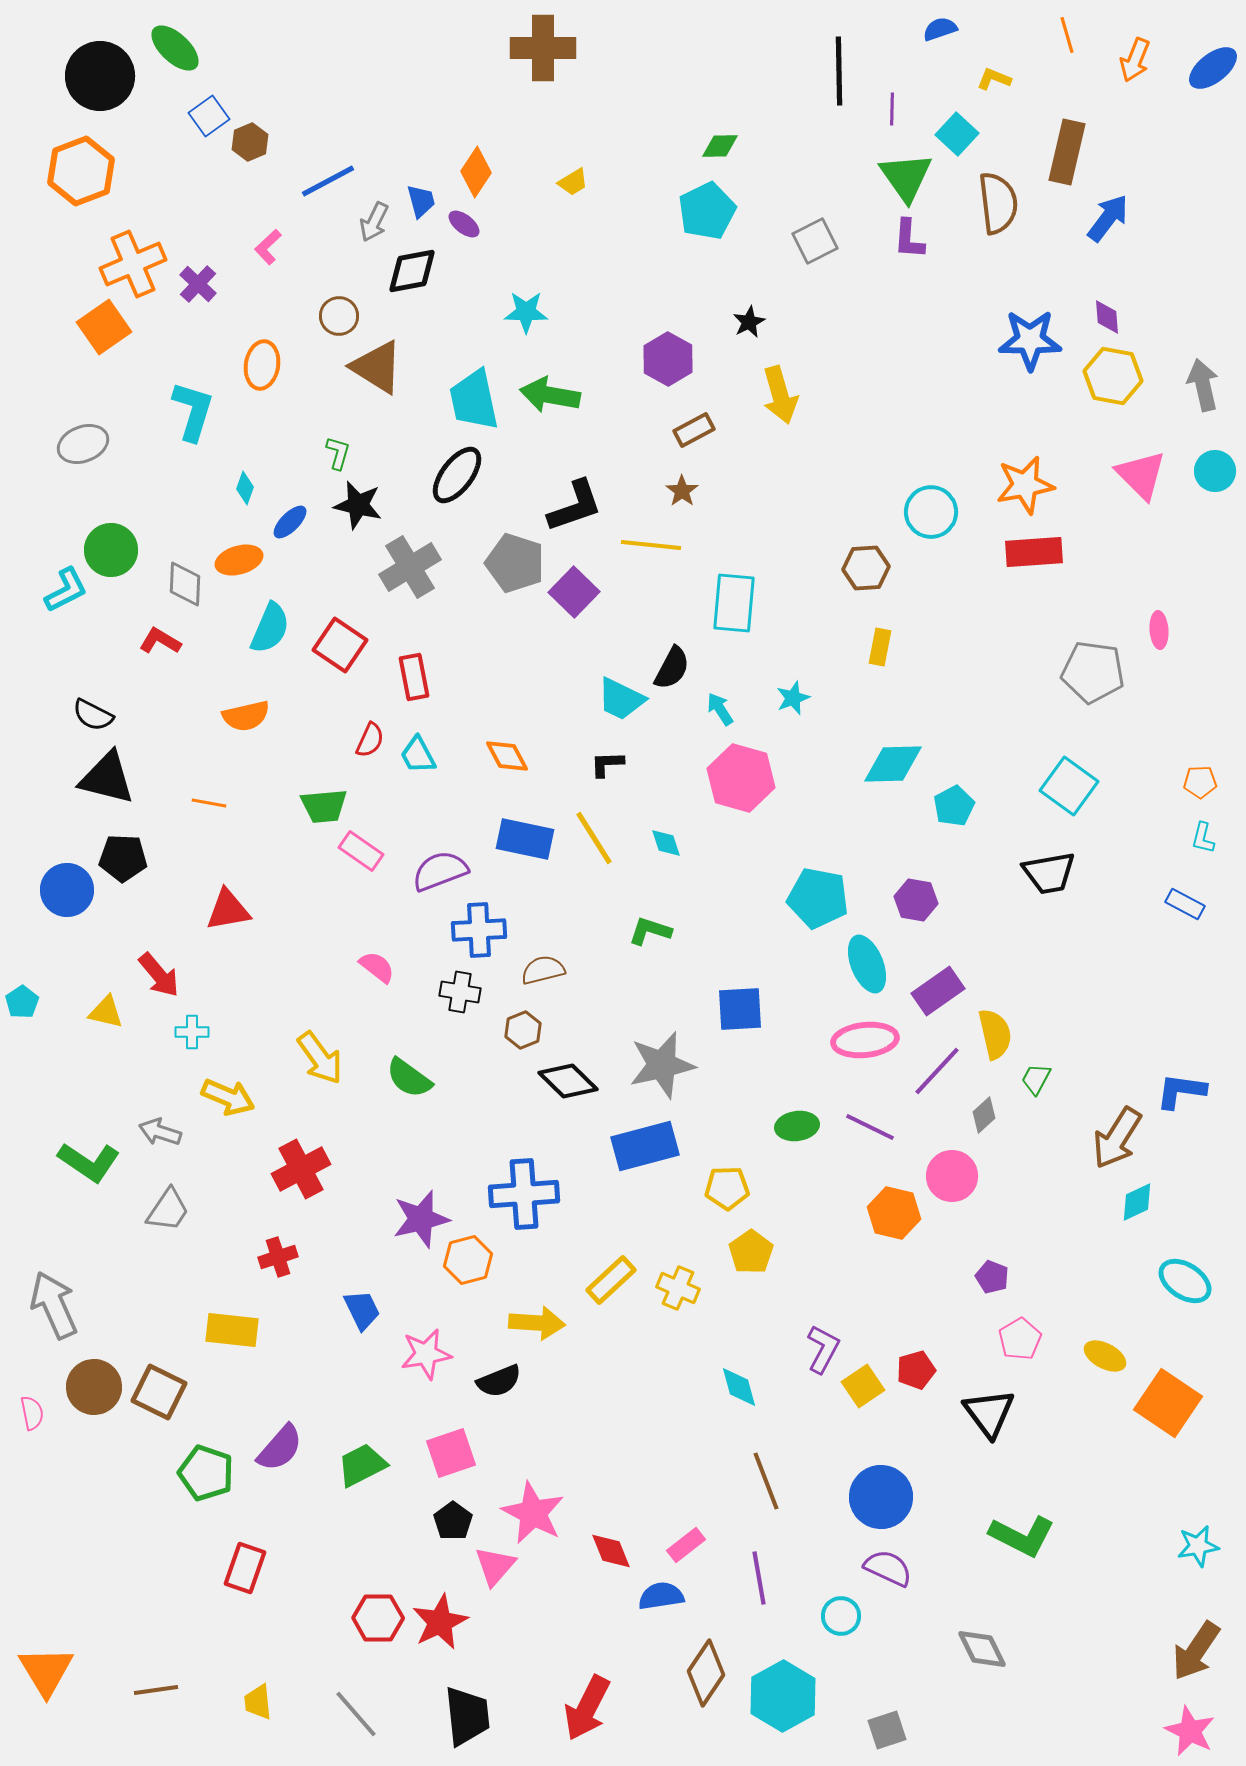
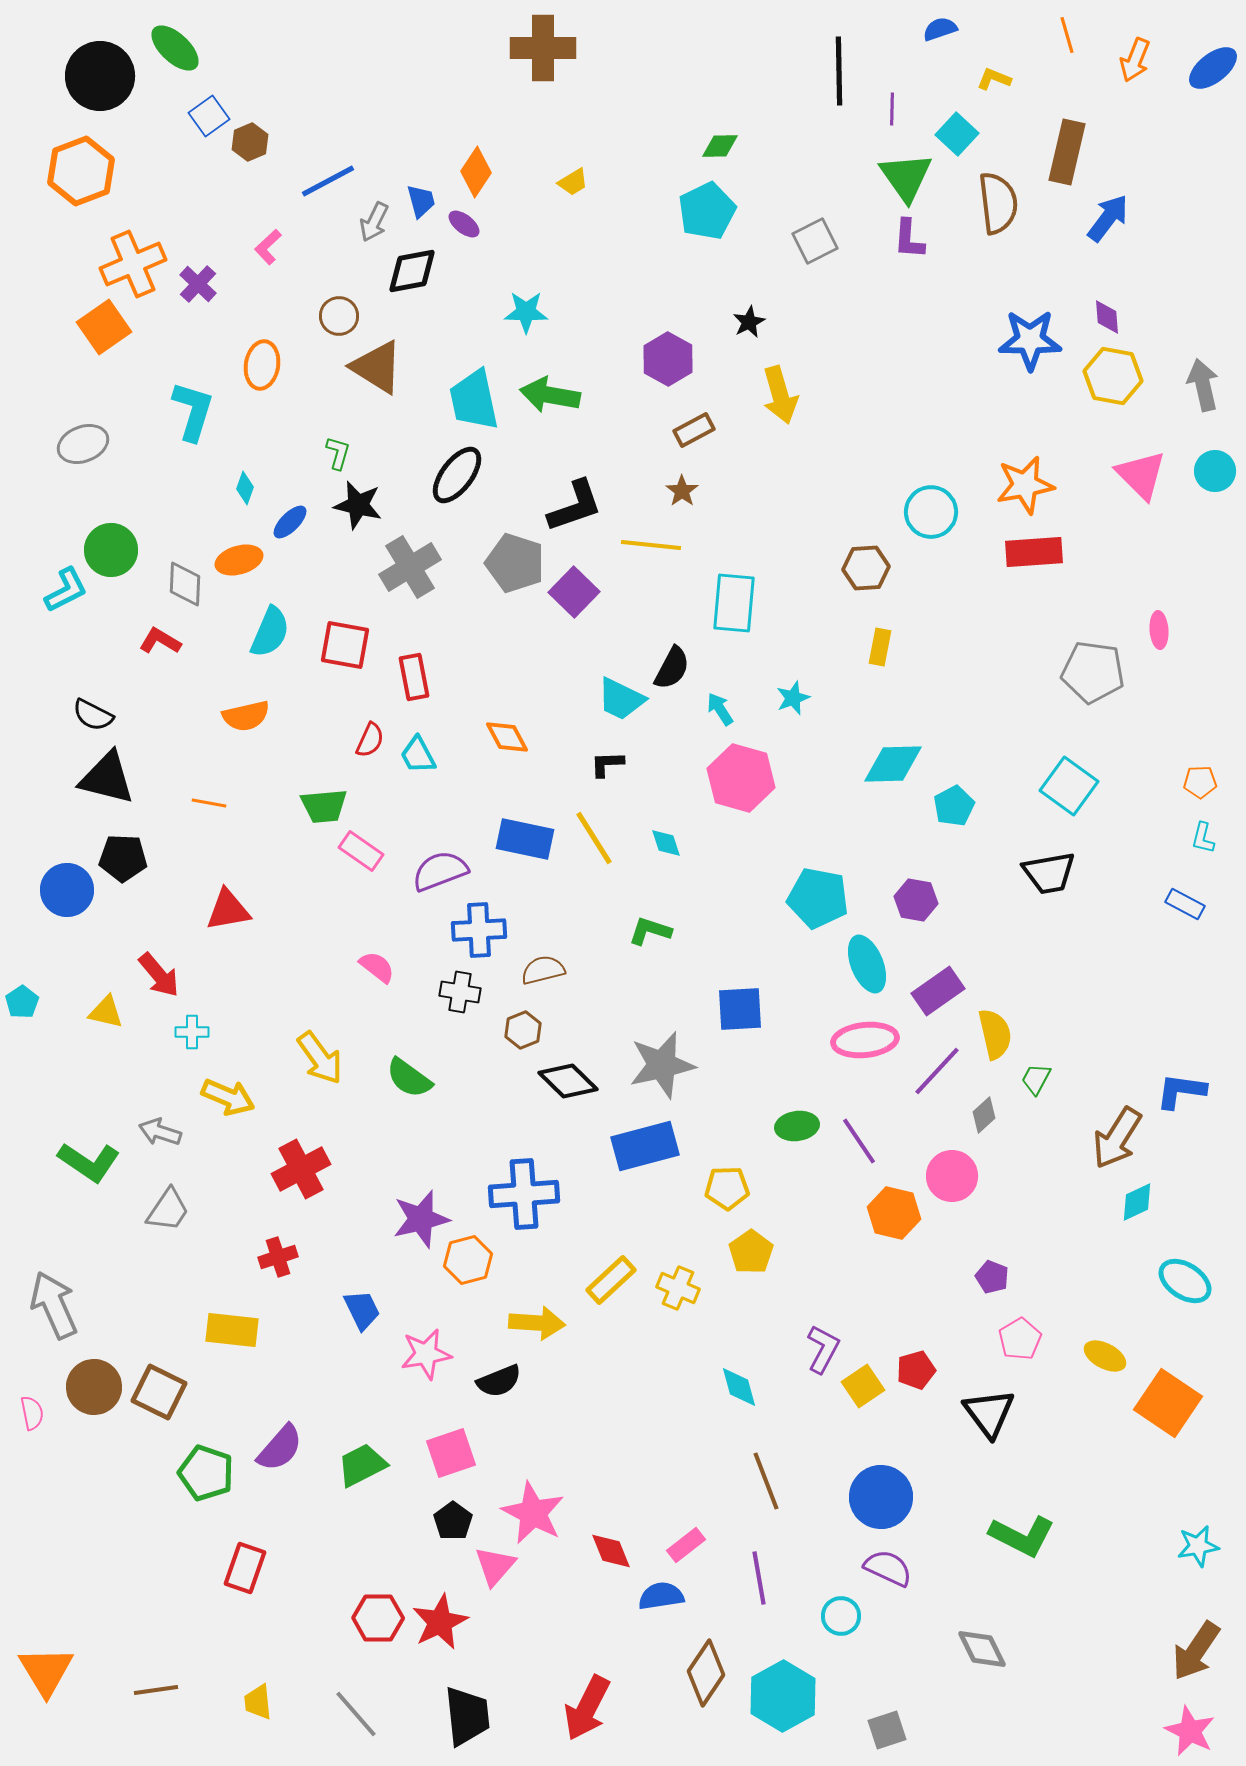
cyan semicircle at (270, 628): moved 4 px down
red square at (340, 645): moved 5 px right; rotated 24 degrees counterclockwise
orange diamond at (507, 756): moved 19 px up
purple line at (870, 1127): moved 11 px left, 14 px down; rotated 30 degrees clockwise
